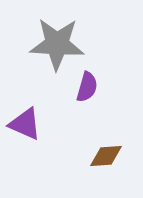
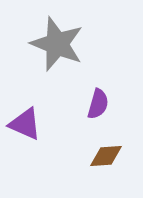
gray star: rotated 18 degrees clockwise
purple semicircle: moved 11 px right, 17 px down
